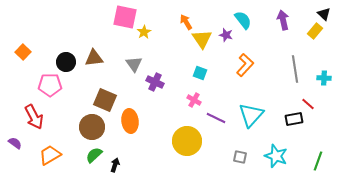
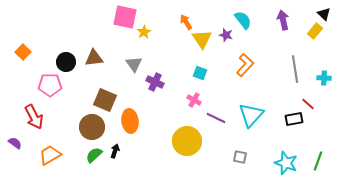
cyan star: moved 10 px right, 7 px down
black arrow: moved 14 px up
